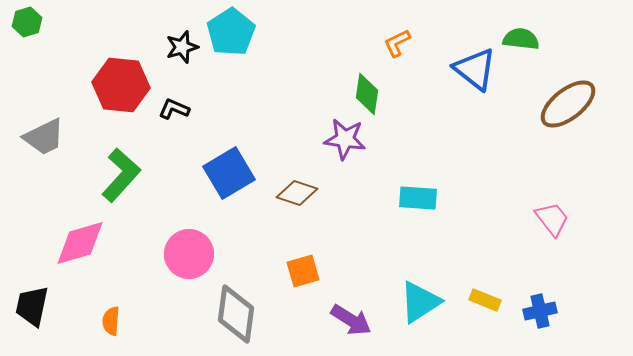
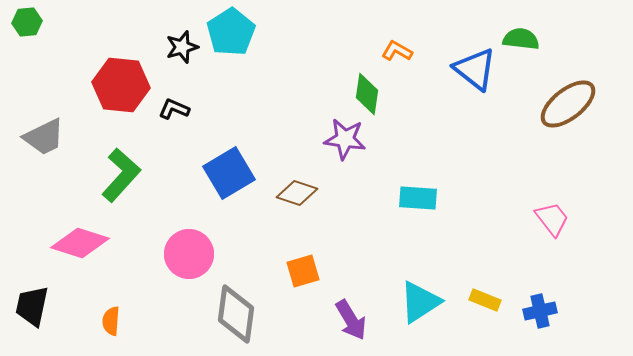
green hexagon: rotated 12 degrees clockwise
orange L-shape: moved 8 px down; rotated 56 degrees clockwise
pink diamond: rotated 34 degrees clockwise
purple arrow: rotated 27 degrees clockwise
